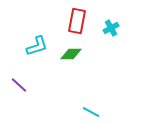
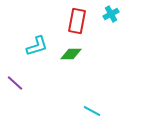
cyan cross: moved 14 px up
purple line: moved 4 px left, 2 px up
cyan line: moved 1 px right, 1 px up
